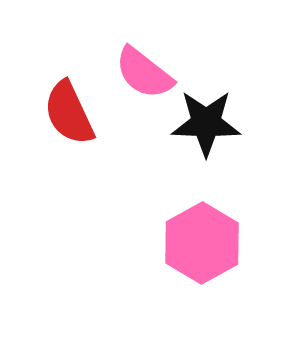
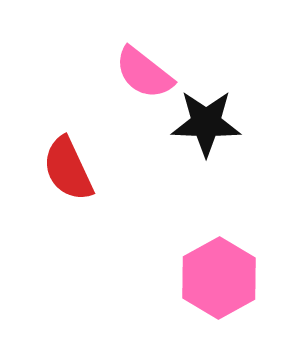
red semicircle: moved 1 px left, 56 px down
pink hexagon: moved 17 px right, 35 px down
